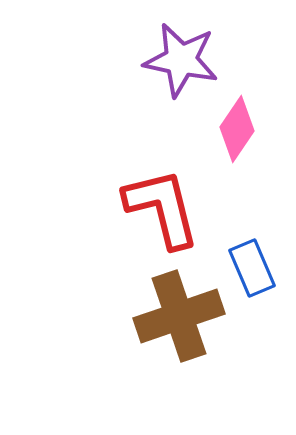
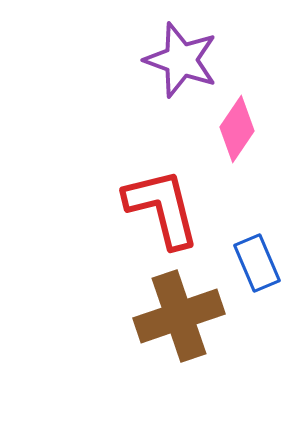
purple star: rotated 8 degrees clockwise
blue rectangle: moved 5 px right, 5 px up
